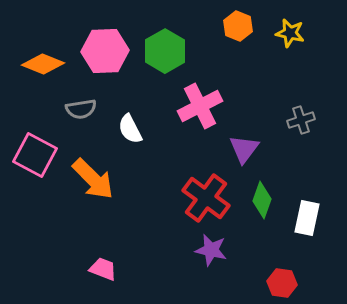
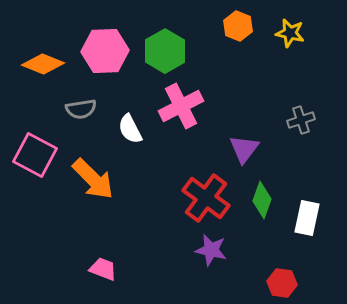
pink cross: moved 19 px left
